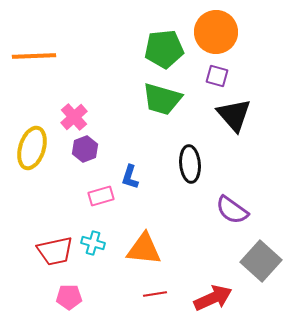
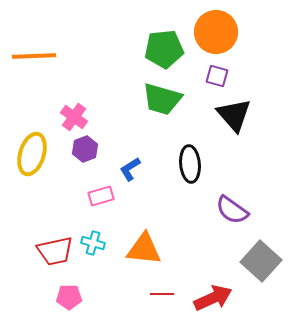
pink cross: rotated 12 degrees counterclockwise
yellow ellipse: moved 6 px down
blue L-shape: moved 8 px up; rotated 40 degrees clockwise
red line: moved 7 px right; rotated 10 degrees clockwise
